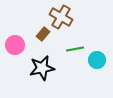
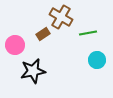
brown rectangle: rotated 16 degrees clockwise
green line: moved 13 px right, 16 px up
black star: moved 9 px left, 3 px down
